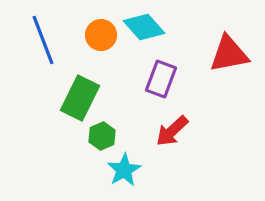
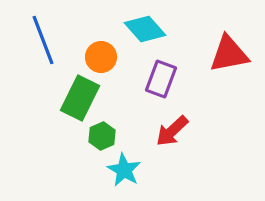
cyan diamond: moved 1 px right, 2 px down
orange circle: moved 22 px down
cyan star: rotated 12 degrees counterclockwise
